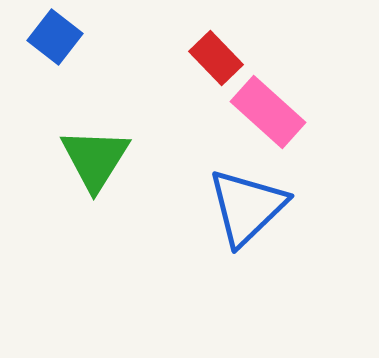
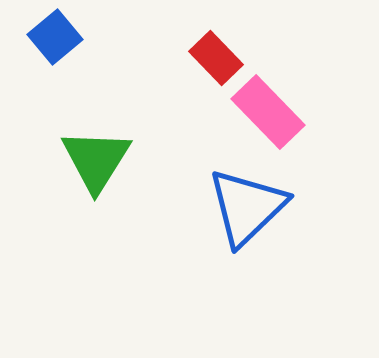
blue square: rotated 12 degrees clockwise
pink rectangle: rotated 4 degrees clockwise
green triangle: moved 1 px right, 1 px down
